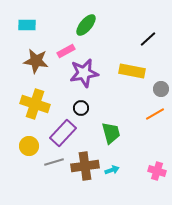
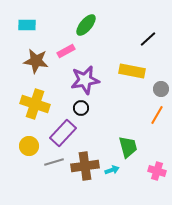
purple star: moved 1 px right, 7 px down
orange line: moved 2 px right, 1 px down; rotated 30 degrees counterclockwise
green trapezoid: moved 17 px right, 14 px down
